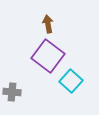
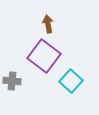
purple square: moved 4 px left
gray cross: moved 11 px up
